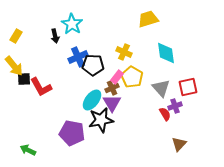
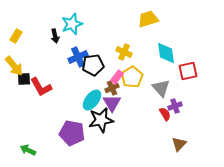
cyan star: rotated 20 degrees clockwise
black pentagon: rotated 10 degrees counterclockwise
yellow pentagon: rotated 10 degrees clockwise
red square: moved 16 px up
